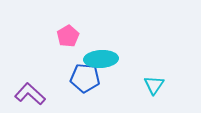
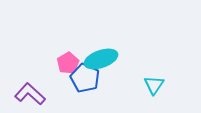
pink pentagon: moved 27 px down
cyan ellipse: rotated 16 degrees counterclockwise
blue pentagon: rotated 20 degrees clockwise
